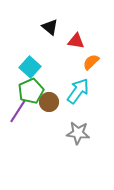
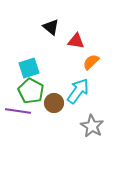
black triangle: moved 1 px right
cyan square: moved 1 px left, 1 px down; rotated 30 degrees clockwise
green pentagon: rotated 20 degrees counterclockwise
brown circle: moved 5 px right, 1 px down
purple line: rotated 65 degrees clockwise
gray star: moved 14 px right, 7 px up; rotated 25 degrees clockwise
